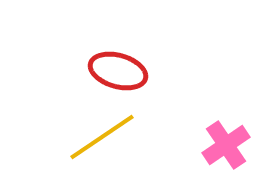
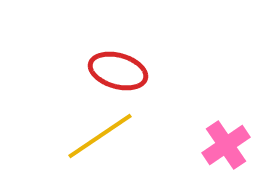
yellow line: moved 2 px left, 1 px up
